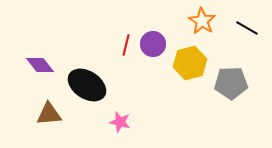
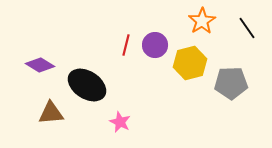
orange star: rotated 8 degrees clockwise
black line: rotated 25 degrees clockwise
purple circle: moved 2 px right, 1 px down
purple diamond: rotated 20 degrees counterclockwise
brown triangle: moved 2 px right, 1 px up
pink star: rotated 10 degrees clockwise
